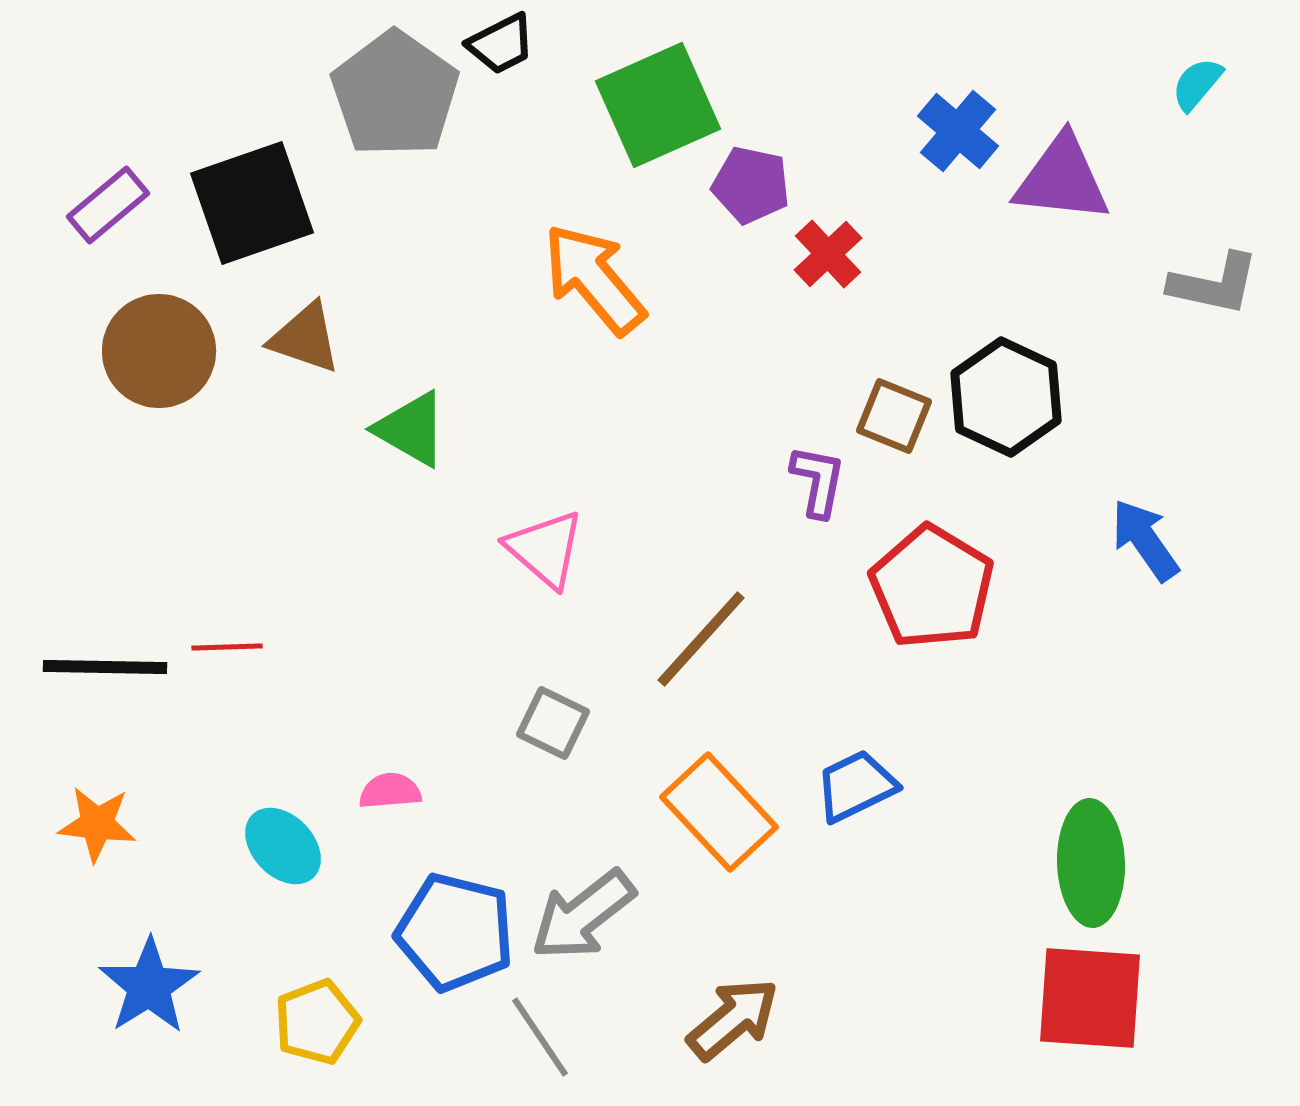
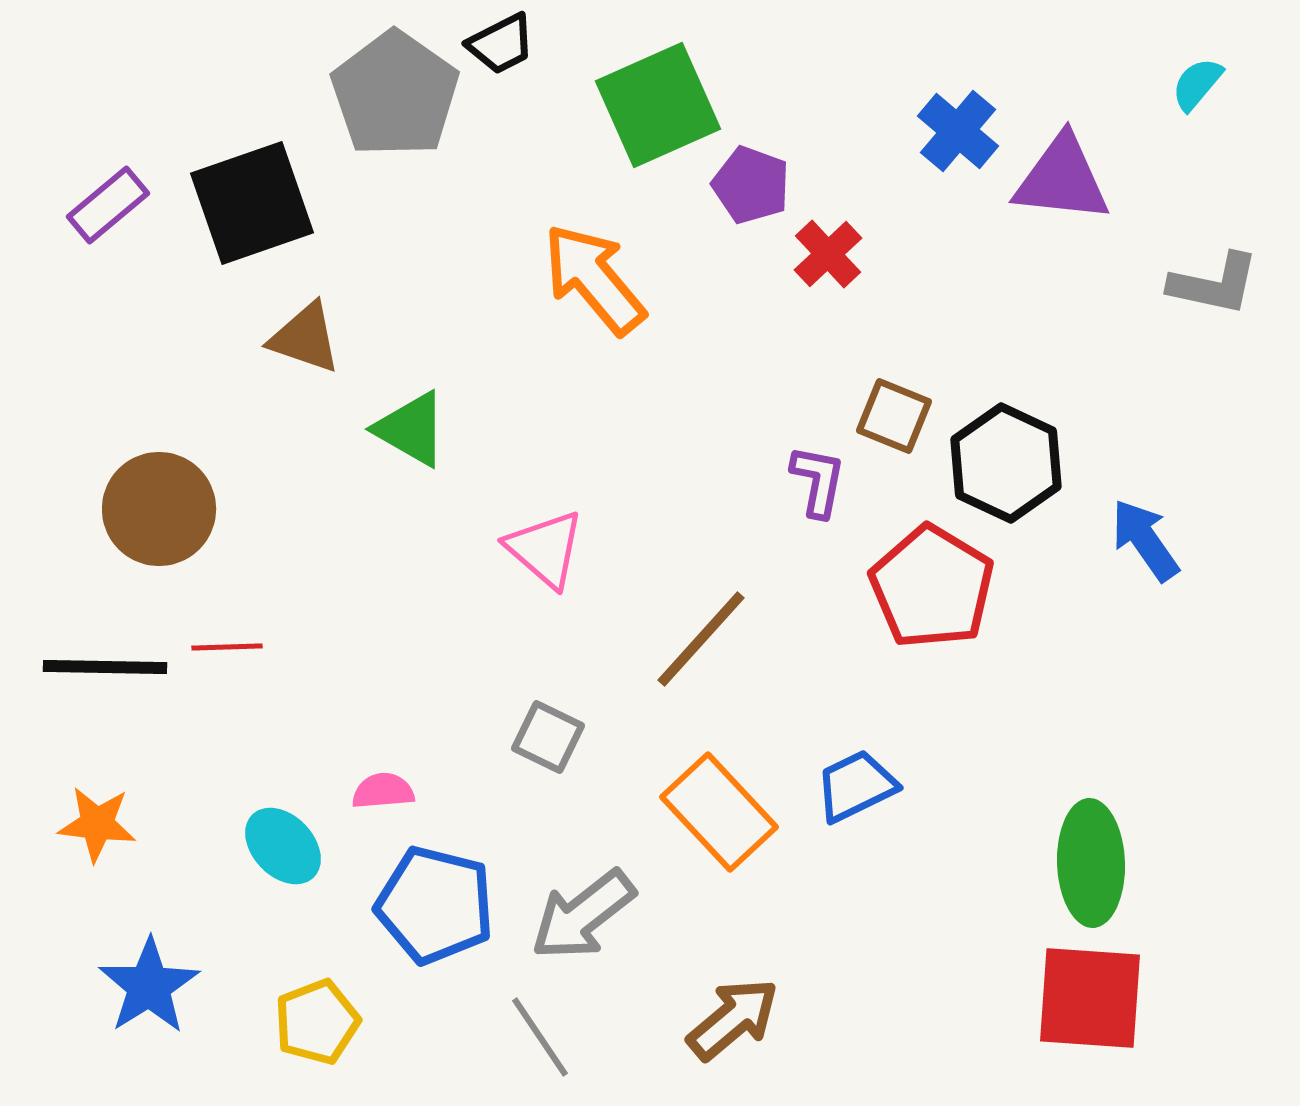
purple pentagon: rotated 8 degrees clockwise
brown circle: moved 158 px down
black hexagon: moved 66 px down
gray square: moved 5 px left, 14 px down
pink semicircle: moved 7 px left
blue pentagon: moved 20 px left, 27 px up
